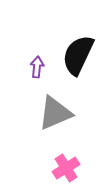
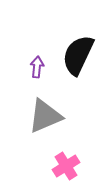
gray triangle: moved 10 px left, 3 px down
pink cross: moved 2 px up
